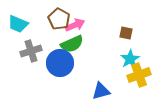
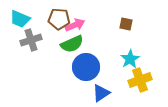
brown pentagon: rotated 25 degrees counterclockwise
cyan trapezoid: moved 2 px right, 5 px up
brown square: moved 9 px up
gray cross: moved 11 px up
blue circle: moved 26 px right, 4 px down
yellow cross: moved 1 px right, 5 px down
blue triangle: moved 2 px down; rotated 18 degrees counterclockwise
